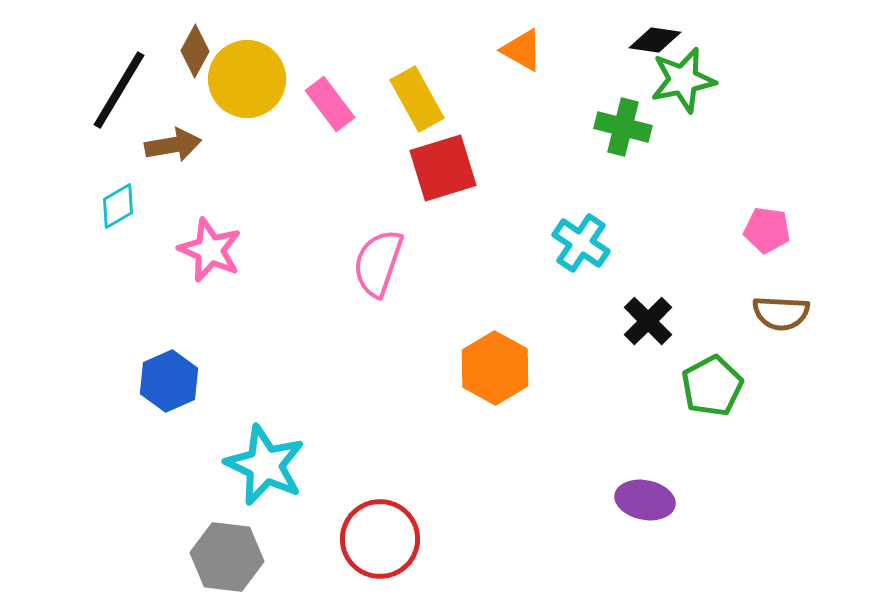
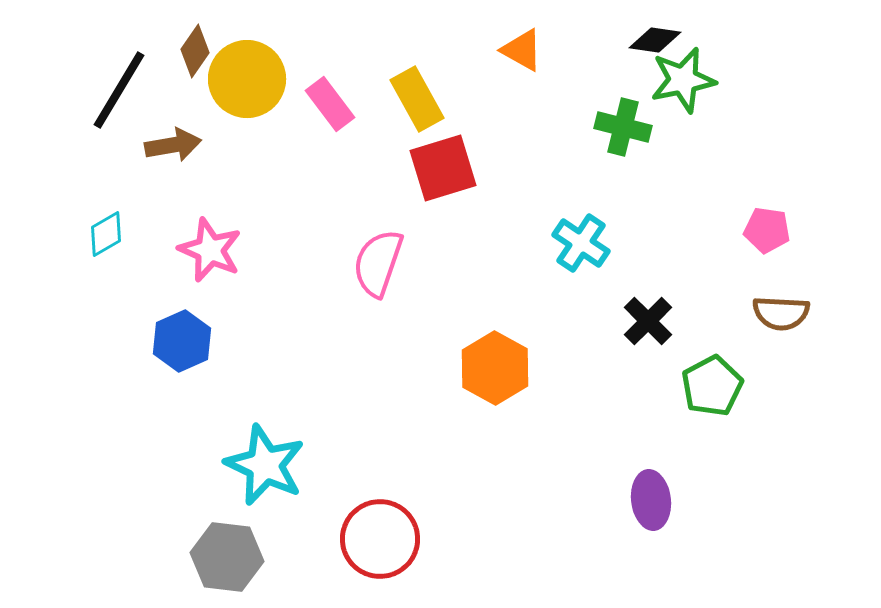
brown diamond: rotated 6 degrees clockwise
cyan diamond: moved 12 px left, 28 px down
blue hexagon: moved 13 px right, 40 px up
purple ellipse: moved 6 px right; rotated 72 degrees clockwise
